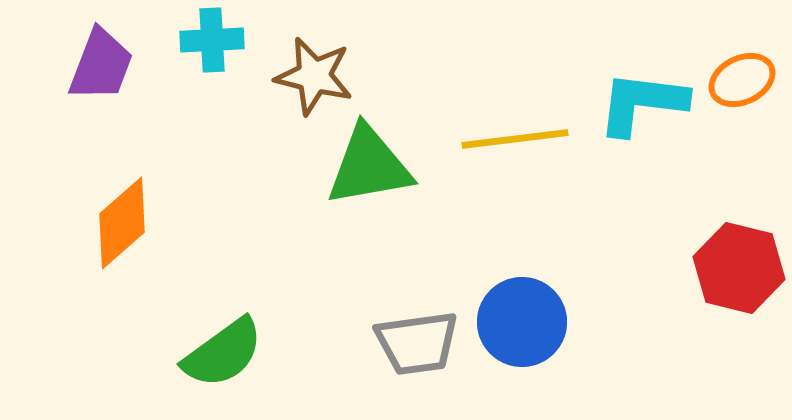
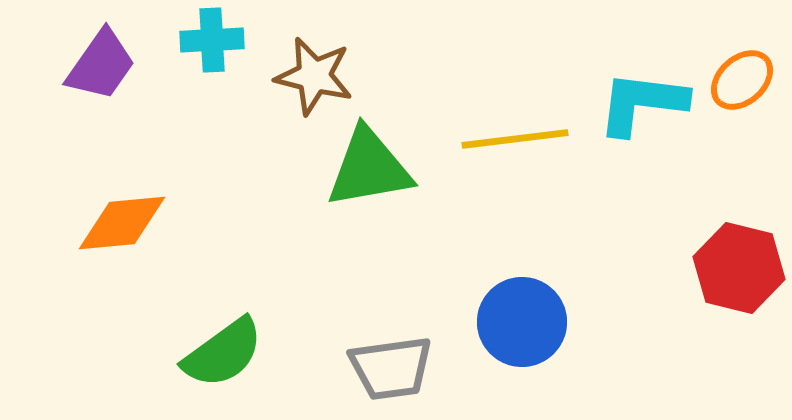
purple trapezoid: rotated 14 degrees clockwise
orange ellipse: rotated 16 degrees counterclockwise
green triangle: moved 2 px down
orange diamond: rotated 36 degrees clockwise
gray trapezoid: moved 26 px left, 25 px down
